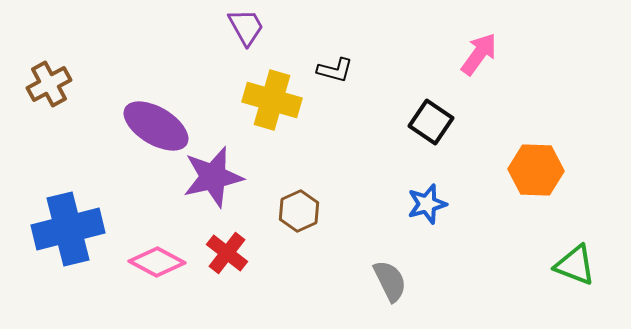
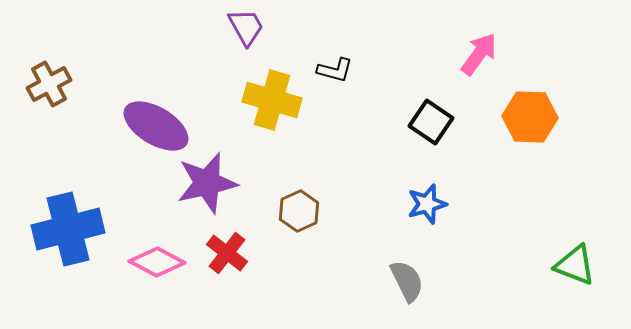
orange hexagon: moved 6 px left, 53 px up
purple star: moved 6 px left, 6 px down
gray semicircle: moved 17 px right
